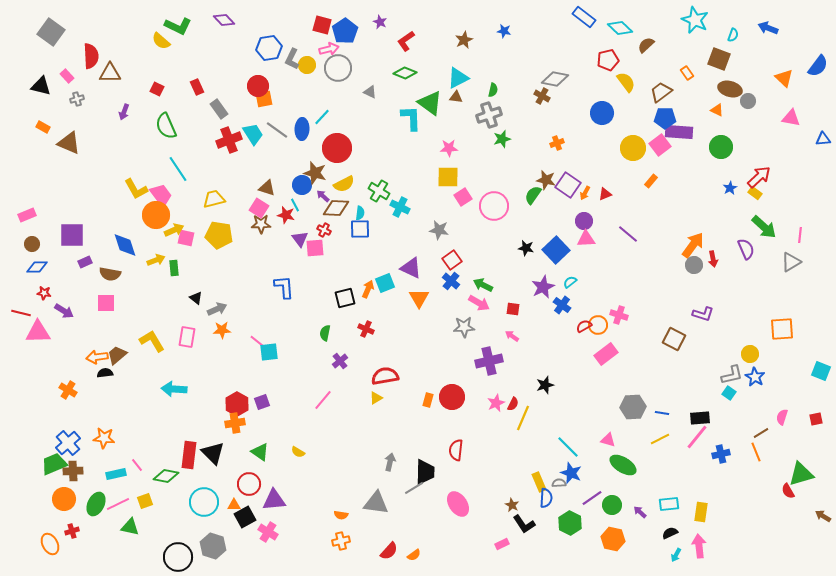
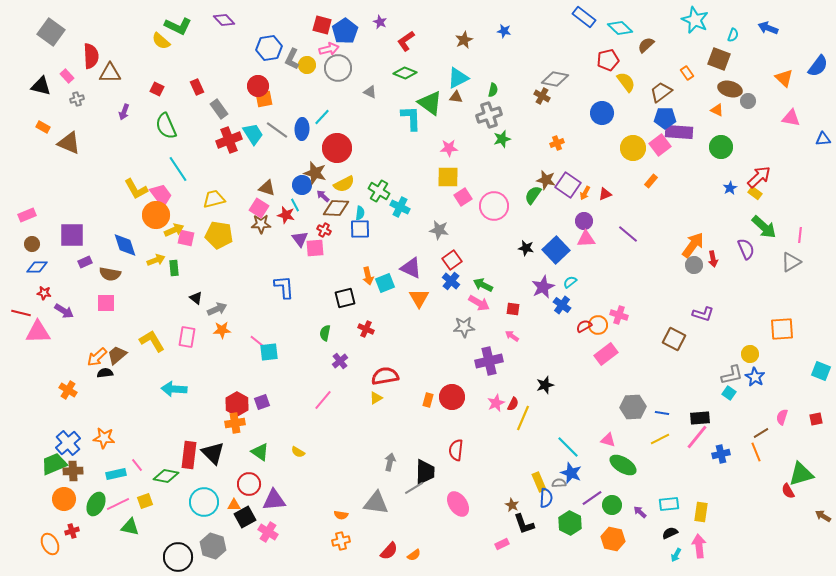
orange arrow at (368, 289): moved 13 px up; rotated 144 degrees clockwise
orange arrow at (97, 357): rotated 35 degrees counterclockwise
black L-shape at (524, 524): rotated 15 degrees clockwise
